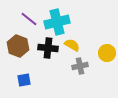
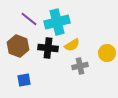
yellow semicircle: rotated 119 degrees clockwise
